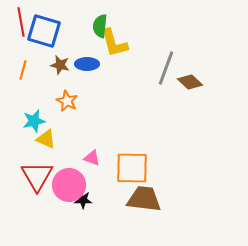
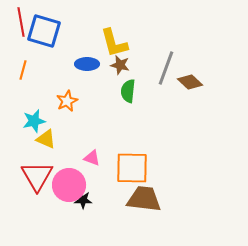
green semicircle: moved 28 px right, 65 px down
brown star: moved 60 px right
orange star: rotated 20 degrees clockwise
